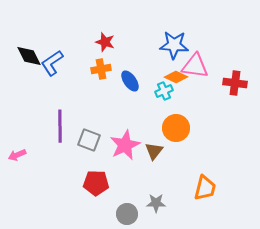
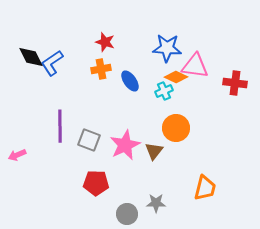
blue star: moved 7 px left, 3 px down
black diamond: moved 2 px right, 1 px down
